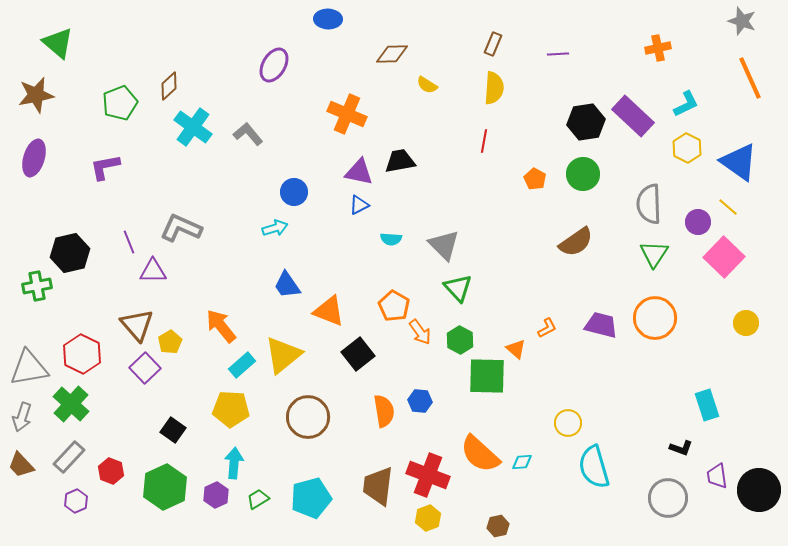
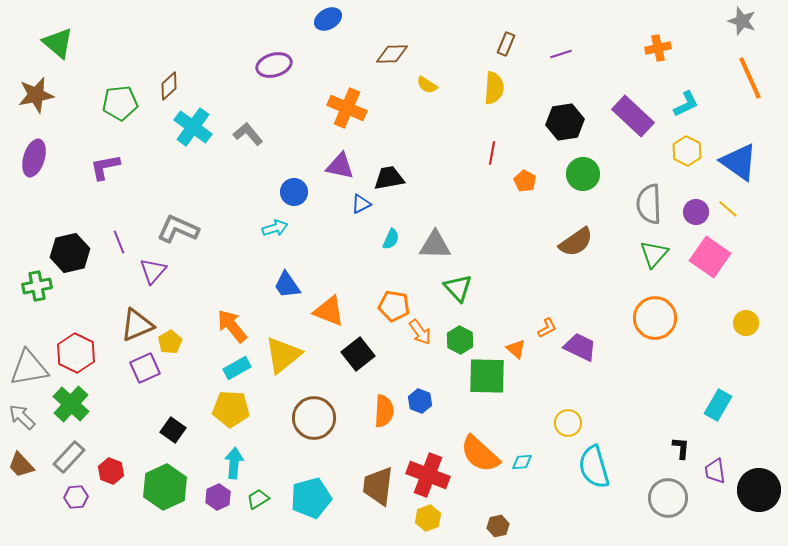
blue ellipse at (328, 19): rotated 32 degrees counterclockwise
brown rectangle at (493, 44): moved 13 px right
purple line at (558, 54): moved 3 px right; rotated 15 degrees counterclockwise
purple ellipse at (274, 65): rotated 44 degrees clockwise
green pentagon at (120, 103): rotated 16 degrees clockwise
orange cross at (347, 114): moved 6 px up
black hexagon at (586, 122): moved 21 px left
red line at (484, 141): moved 8 px right, 12 px down
yellow hexagon at (687, 148): moved 3 px down
black trapezoid at (400, 161): moved 11 px left, 17 px down
purple triangle at (359, 172): moved 19 px left, 6 px up
orange pentagon at (535, 179): moved 10 px left, 2 px down
blue triangle at (359, 205): moved 2 px right, 1 px up
yellow line at (728, 207): moved 2 px down
purple circle at (698, 222): moved 2 px left, 10 px up
gray L-shape at (181, 228): moved 3 px left, 1 px down
cyan semicircle at (391, 239): rotated 70 degrees counterclockwise
purple line at (129, 242): moved 10 px left
gray triangle at (444, 245): moved 9 px left; rotated 44 degrees counterclockwise
green triangle at (654, 254): rotated 8 degrees clockwise
pink square at (724, 257): moved 14 px left; rotated 9 degrees counterclockwise
purple triangle at (153, 271): rotated 48 degrees counterclockwise
orange pentagon at (394, 306): rotated 20 degrees counterclockwise
brown triangle at (137, 325): rotated 48 degrees clockwise
purple trapezoid at (601, 325): moved 21 px left, 22 px down; rotated 12 degrees clockwise
orange arrow at (221, 326): moved 11 px right
red hexagon at (82, 354): moved 6 px left, 1 px up
cyan rectangle at (242, 365): moved 5 px left, 3 px down; rotated 12 degrees clockwise
purple square at (145, 368): rotated 20 degrees clockwise
blue hexagon at (420, 401): rotated 15 degrees clockwise
cyan rectangle at (707, 405): moved 11 px right; rotated 48 degrees clockwise
orange semicircle at (384, 411): rotated 12 degrees clockwise
gray arrow at (22, 417): rotated 116 degrees clockwise
brown circle at (308, 417): moved 6 px right, 1 px down
black L-shape at (681, 448): rotated 105 degrees counterclockwise
purple trapezoid at (717, 476): moved 2 px left, 5 px up
purple hexagon at (216, 495): moved 2 px right, 2 px down
purple hexagon at (76, 501): moved 4 px up; rotated 20 degrees clockwise
